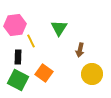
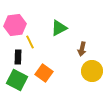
green triangle: rotated 30 degrees clockwise
yellow line: moved 1 px left, 1 px down
brown arrow: moved 2 px right, 1 px up
yellow circle: moved 3 px up
green square: moved 1 px left
